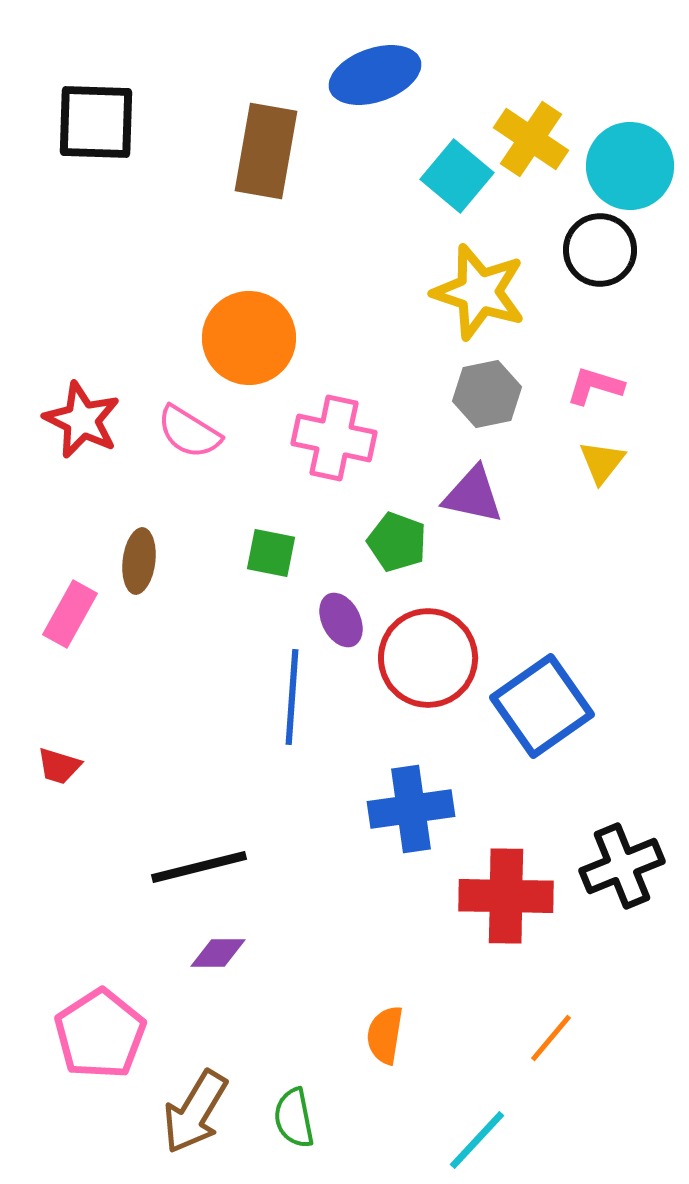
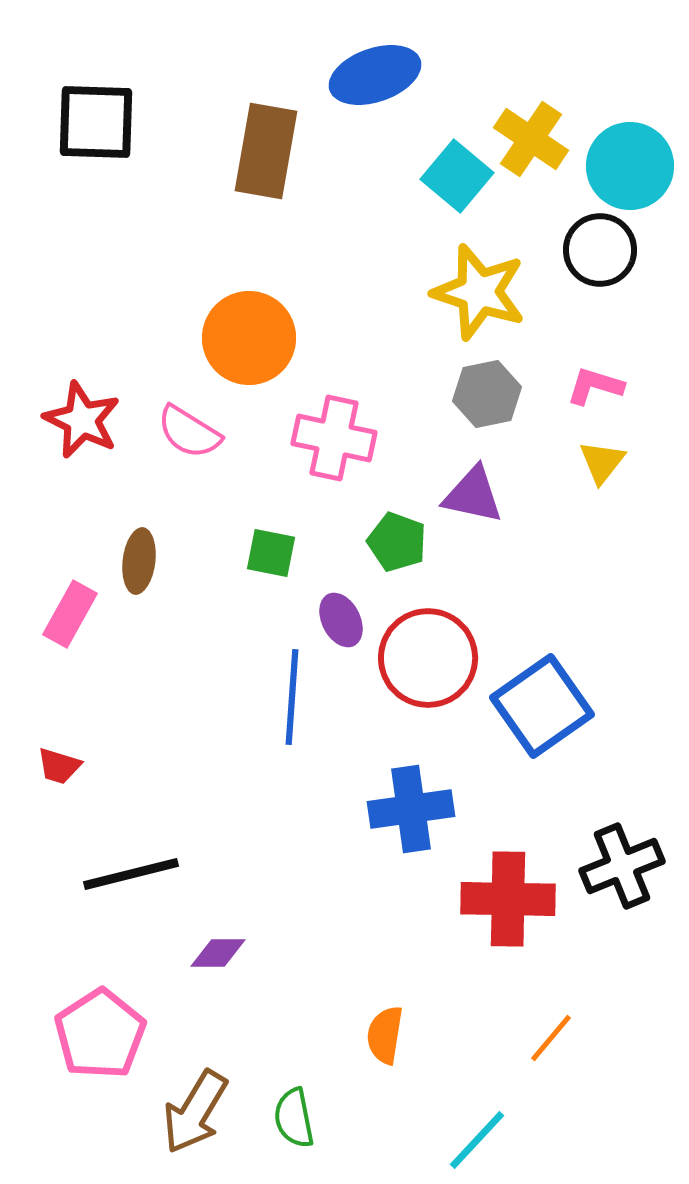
black line: moved 68 px left, 7 px down
red cross: moved 2 px right, 3 px down
